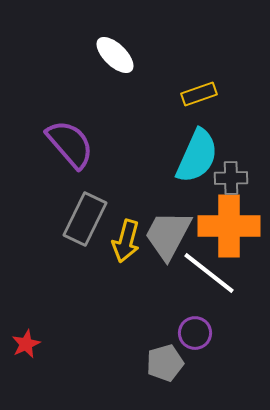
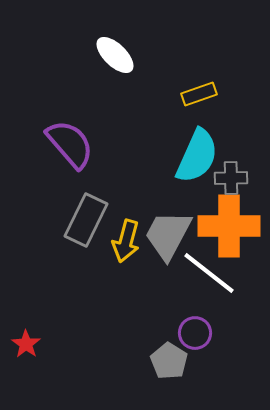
gray rectangle: moved 1 px right, 1 px down
red star: rotated 12 degrees counterclockwise
gray pentagon: moved 4 px right, 2 px up; rotated 24 degrees counterclockwise
